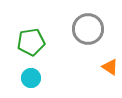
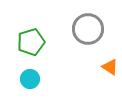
green pentagon: rotated 8 degrees counterclockwise
cyan circle: moved 1 px left, 1 px down
